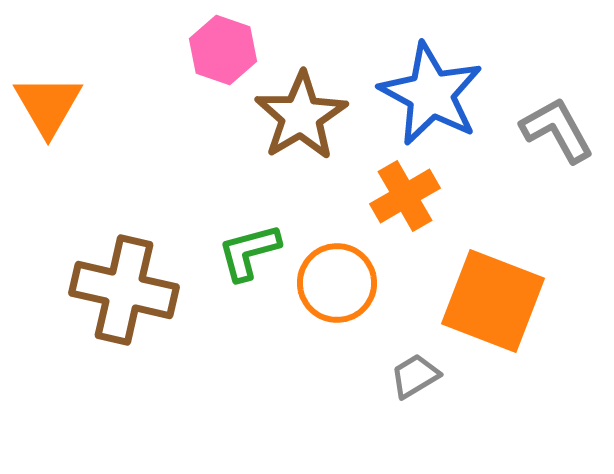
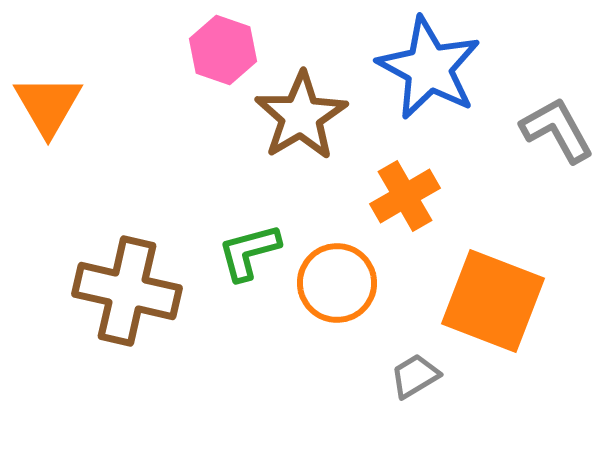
blue star: moved 2 px left, 26 px up
brown cross: moved 3 px right, 1 px down
